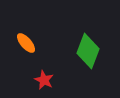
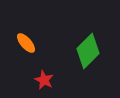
green diamond: rotated 24 degrees clockwise
